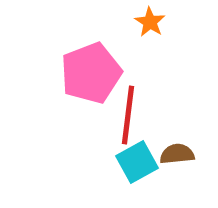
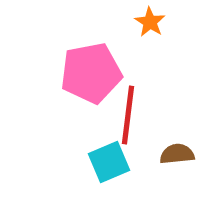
pink pentagon: rotated 10 degrees clockwise
cyan square: moved 28 px left; rotated 6 degrees clockwise
